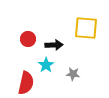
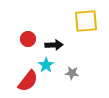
yellow square: moved 7 px up; rotated 10 degrees counterclockwise
gray star: moved 1 px left, 1 px up
red semicircle: moved 2 px right, 2 px up; rotated 25 degrees clockwise
